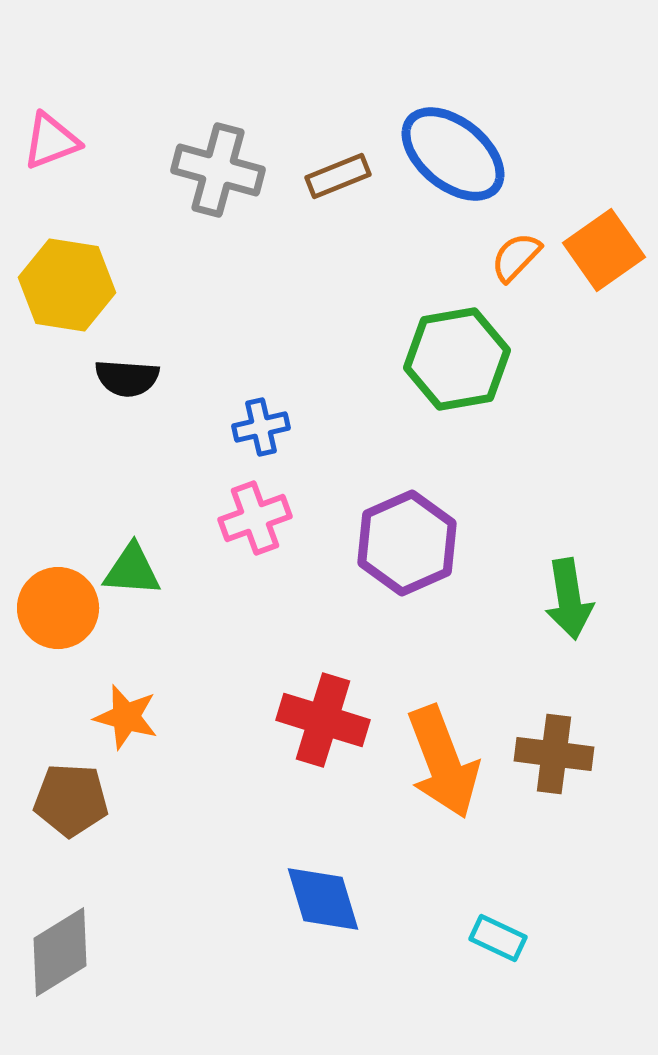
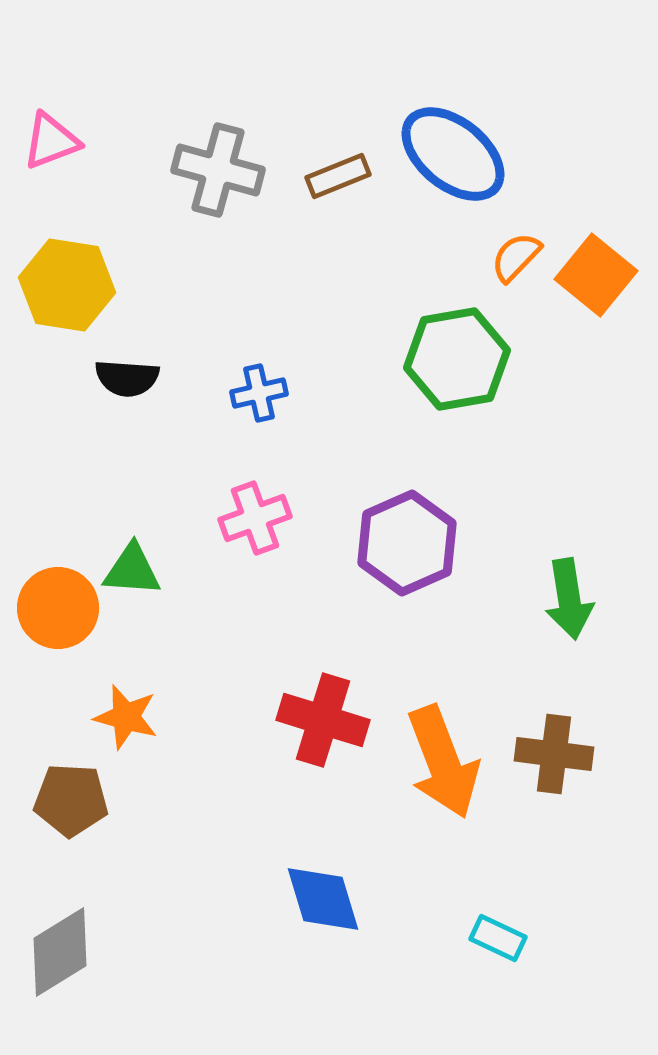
orange square: moved 8 px left, 25 px down; rotated 16 degrees counterclockwise
blue cross: moved 2 px left, 34 px up
